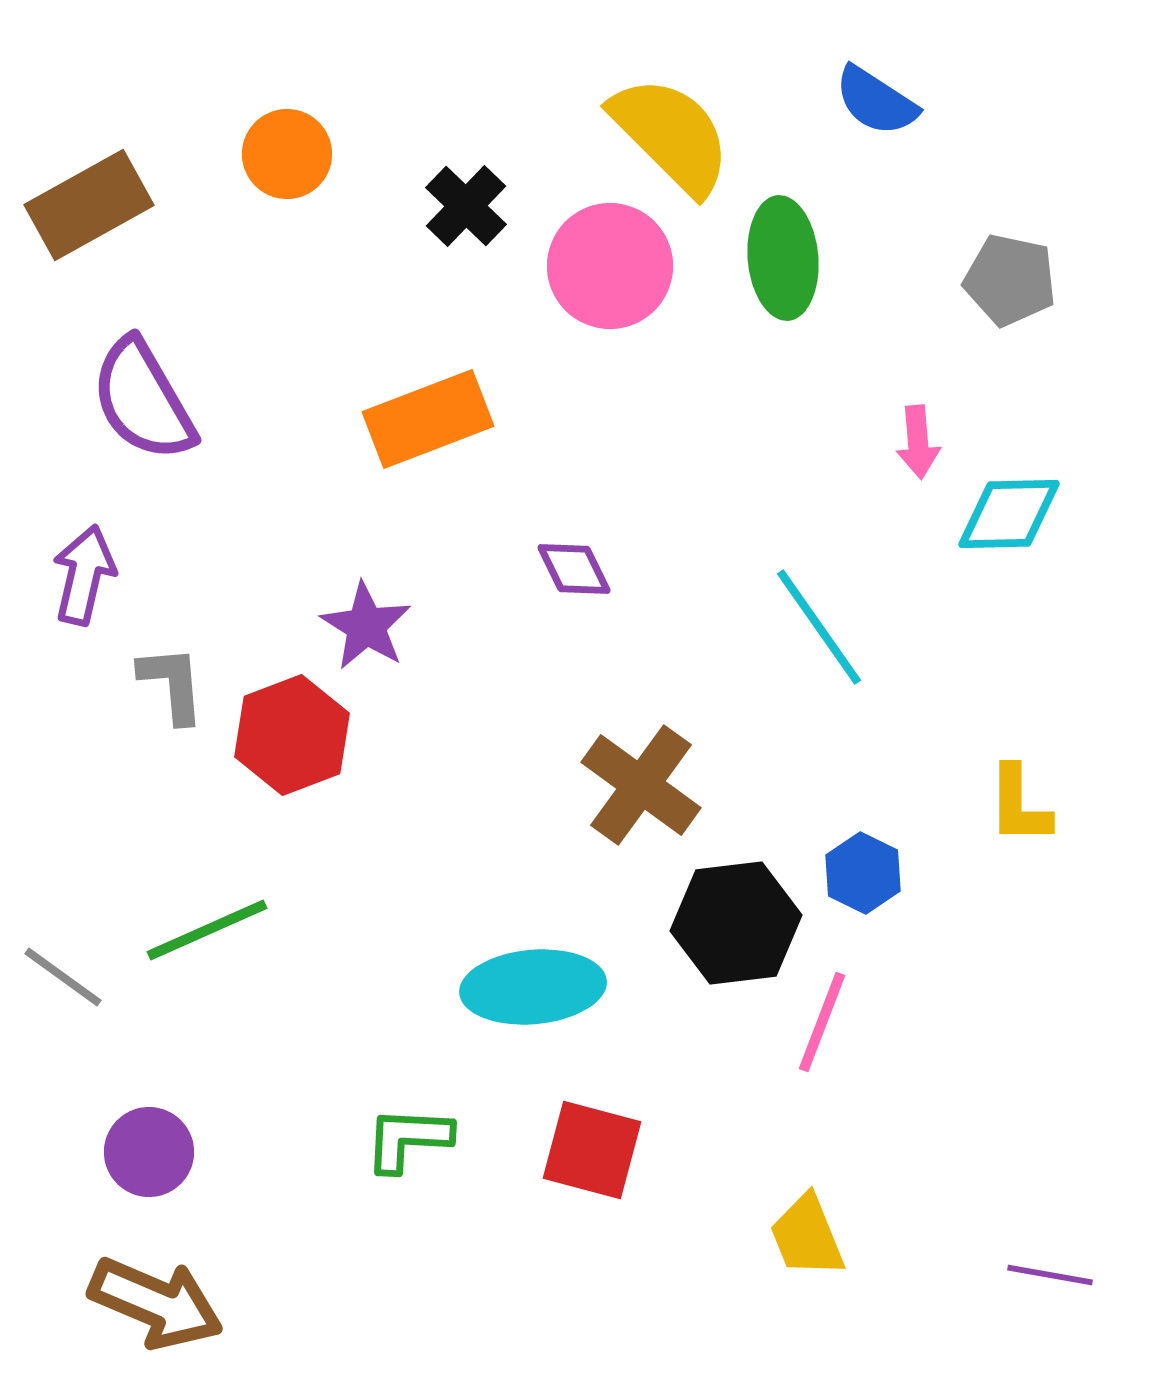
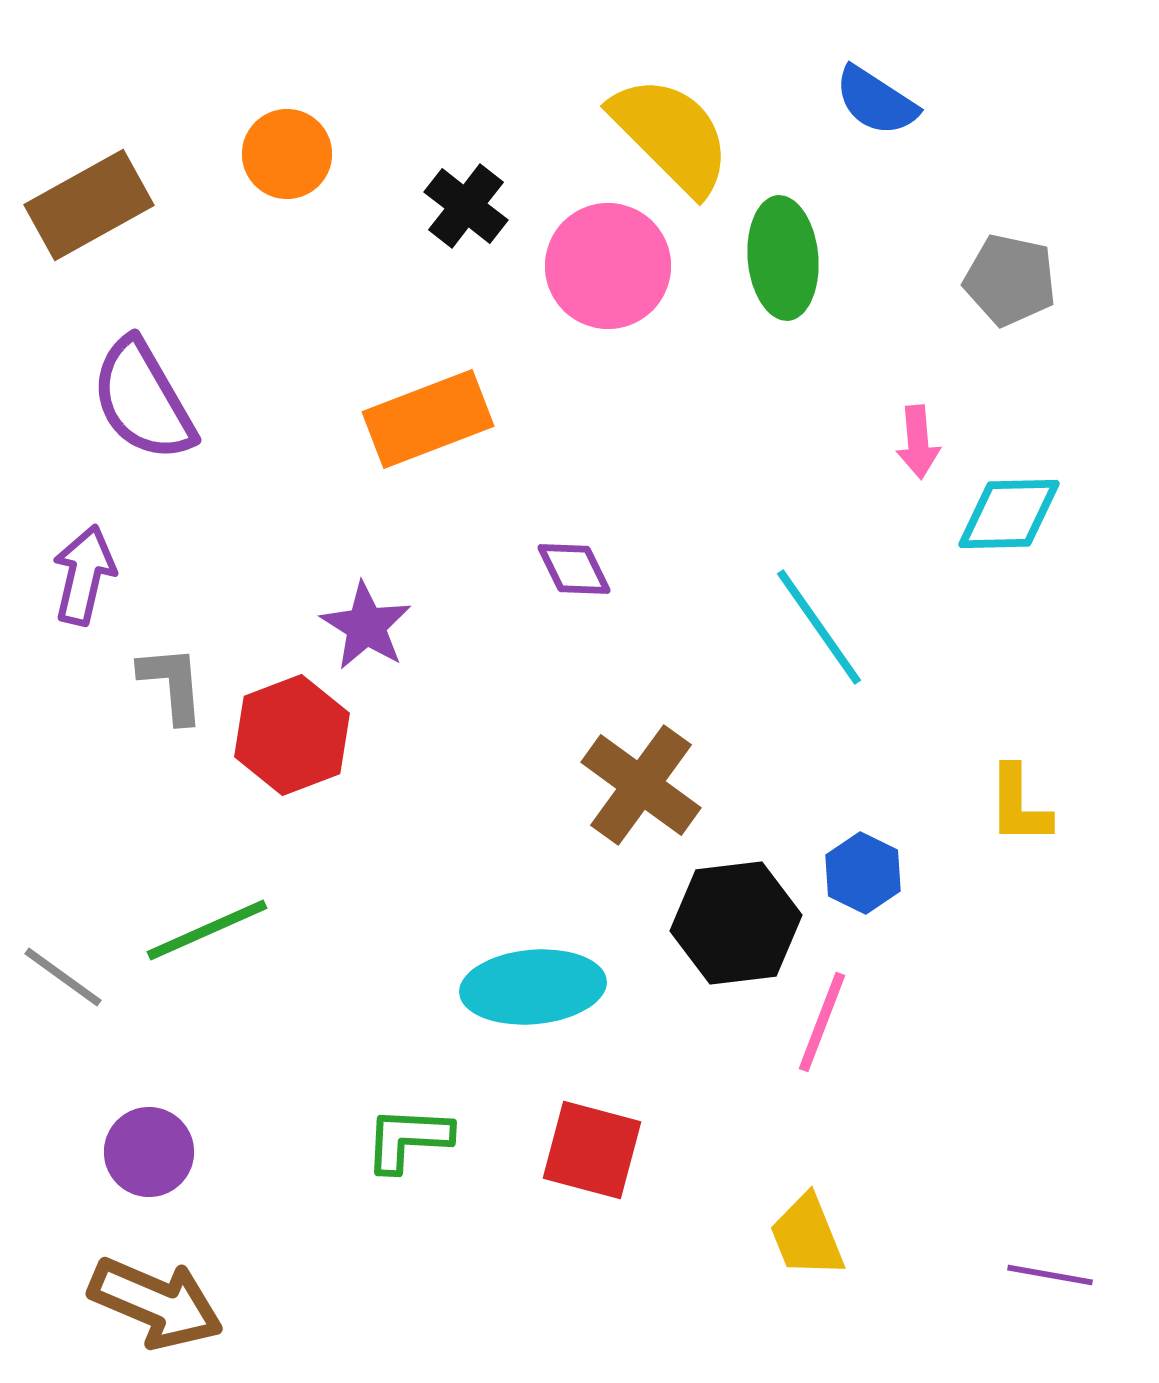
black cross: rotated 6 degrees counterclockwise
pink circle: moved 2 px left
